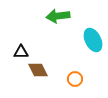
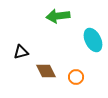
black triangle: rotated 14 degrees counterclockwise
brown diamond: moved 8 px right, 1 px down
orange circle: moved 1 px right, 2 px up
